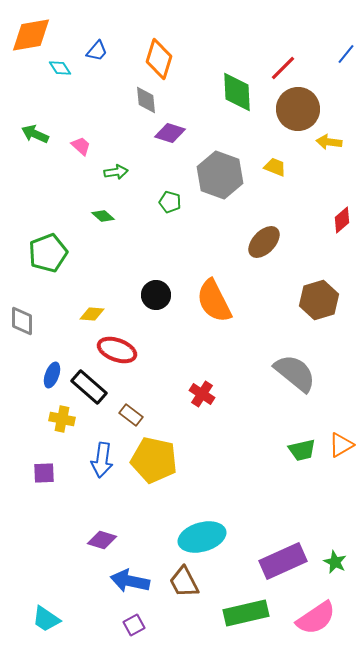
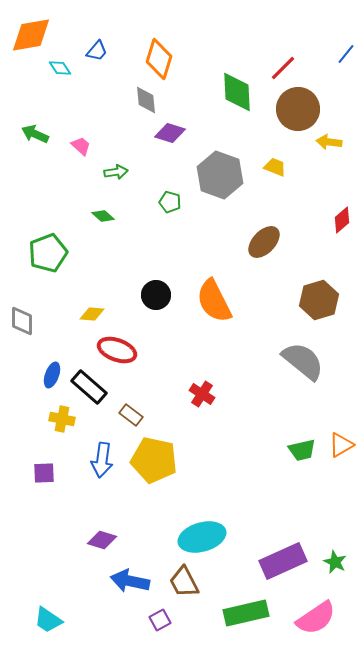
gray semicircle at (295, 373): moved 8 px right, 12 px up
cyan trapezoid at (46, 619): moved 2 px right, 1 px down
purple square at (134, 625): moved 26 px right, 5 px up
